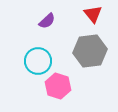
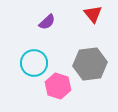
purple semicircle: moved 1 px down
gray hexagon: moved 13 px down
cyan circle: moved 4 px left, 2 px down
